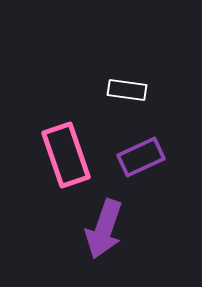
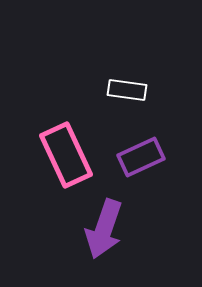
pink rectangle: rotated 6 degrees counterclockwise
